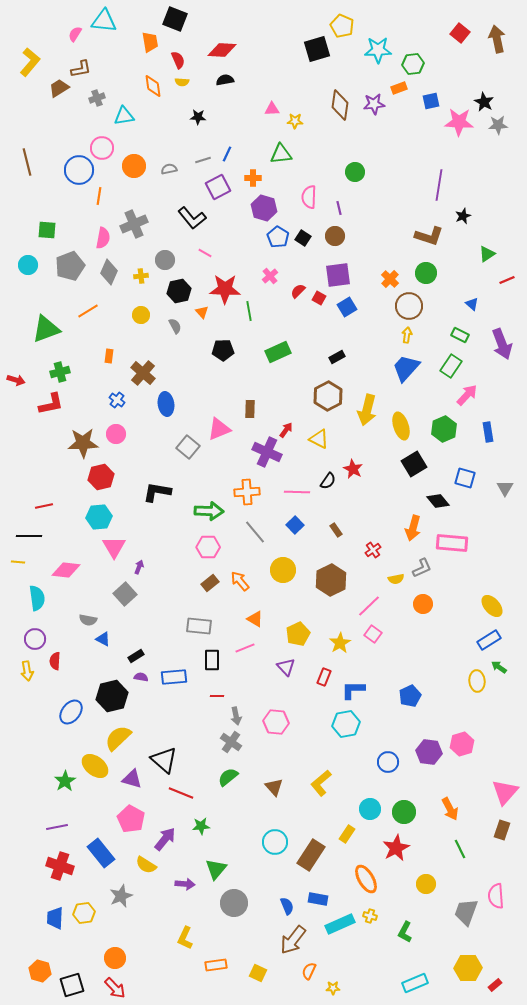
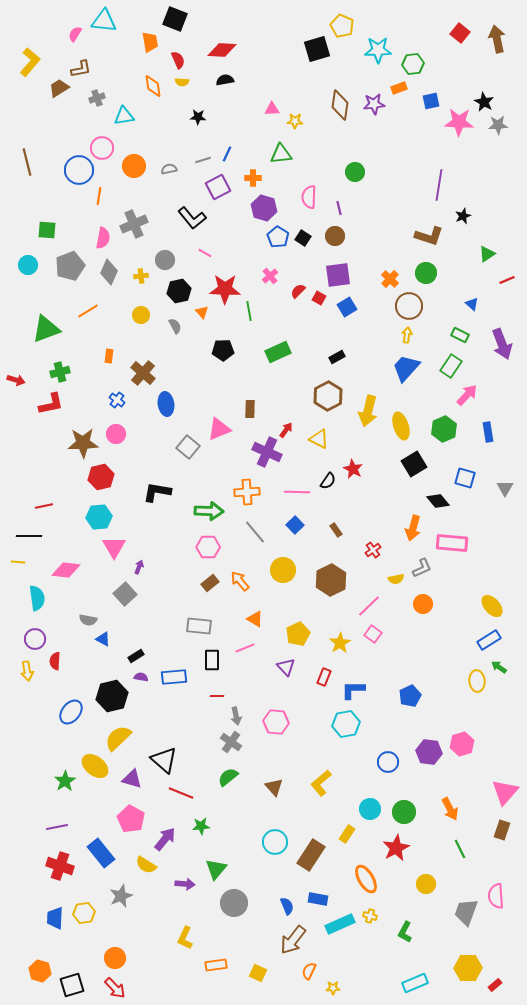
yellow arrow at (367, 410): moved 1 px right, 1 px down
